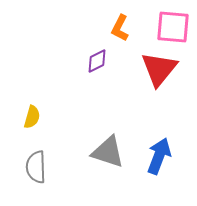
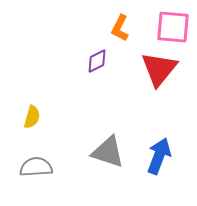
gray semicircle: rotated 88 degrees clockwise
